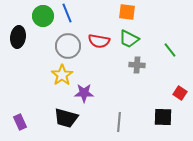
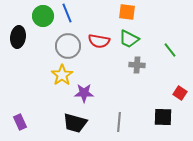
black trapezoid: moved 9 px right, 5 px down
